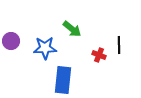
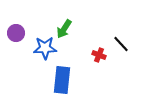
green arrow: moved 8 px left; rotated 84 degrees clockwise
purple circle: moved 5 px right, 8 px up
black line: moved 2 px right, 1 px up; rotated 42 degrees counterclockwise
blue rectangle: moved 1 px left
